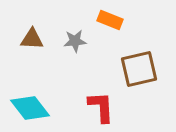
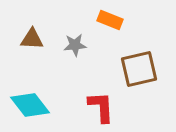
gray star: moved 4 px down
cyan diamond: moved 3 px up
